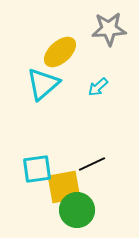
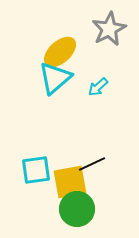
gray star: rotated 24 degrees counterclockwise
cyan triangle: moved 12 px right, 6 px up
cyan square: moved 1 px left, 1 px down
yellow square: moved 6 px right, 5 px up
green circle: moved 1 px up
